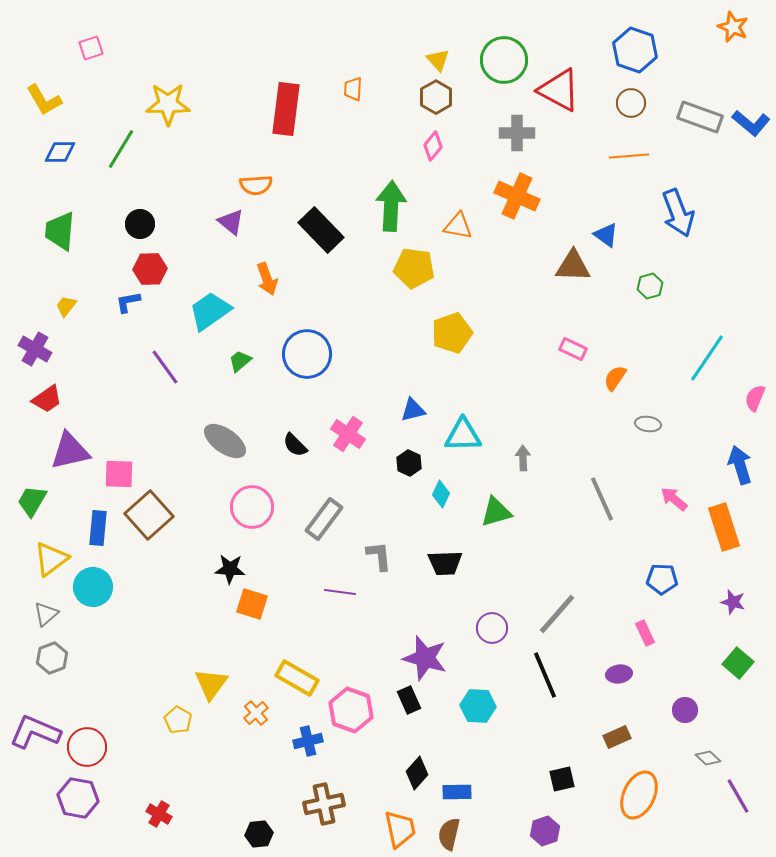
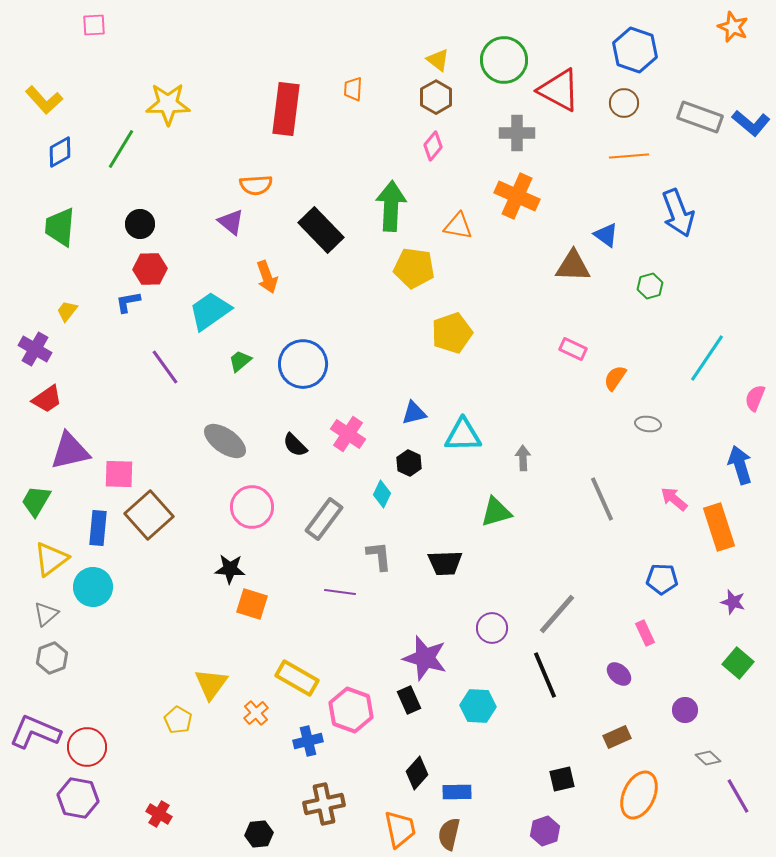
pink square at (91, 48): moved 3 px right, 23 px up; rotated 15 degrees clockwise
yellow triangle at (438, 60): rotated 10 degrees counterclockwise
yellow L-shape at (44, 100): rotated 12 degrees counterclockwise
brown circle at (631, 103): moved 7 px left
blue diamond at (60, 152): rotated 28 degrees counterclockwise
green trapezoid at (60, 231): moved 4 px up
orange arrow at (267, 279): moved 2 px up
yellow trapezoid at (66, 306): moved 1 px right, 5 px down
blue circle at (307, 354): moved 4 px left, 10 px down
blue triangle at (413, 410): moved 1 px right, 3 px down
cyan diamond at (441, 494): moved 59 px left
green trapezoid at (32, 501): moved 4 px right
orange rectangle at (724, 527): moved 5 px left
purple ellipse at (619, 674): rotated 50 degrees clockwise
